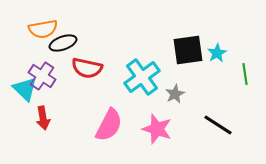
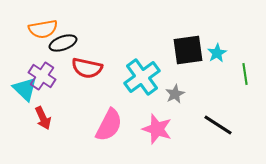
red arrow: rotated 15 degrees counterclockwise
